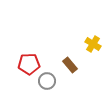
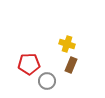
yellow cross: moved 26 px left; rotated 14 degrees counterclockwise
brown rectangle: moved 1 px right; rotated 63 degrees clockwise
